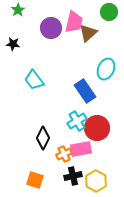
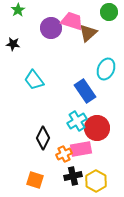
pink trapezoid: moved 2 px left, 1 px up; rotated 85 degrees counterclockwise
